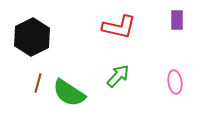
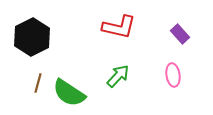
purple rectangle: moved 3 px right, 14 px down; rotated 42 degrees counterclockwise
pink ellipse: moved 2 px left, 7 px up
